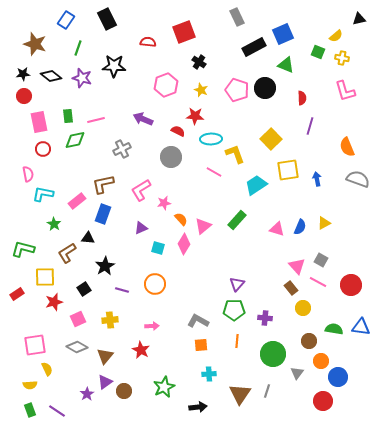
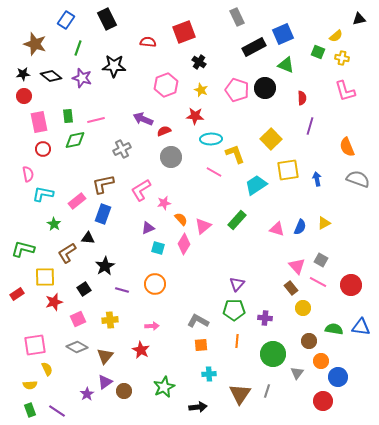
red semicircle at (178, 131): moved 14 px left; rotated 48 degrees counterclockwise
purple triangle at (141, 228): moved 7 px right
